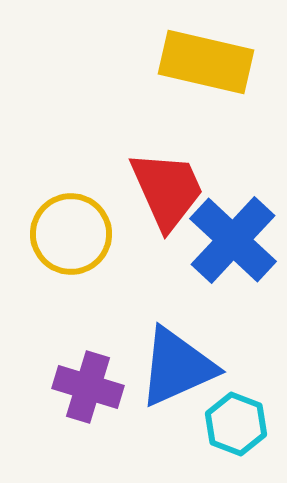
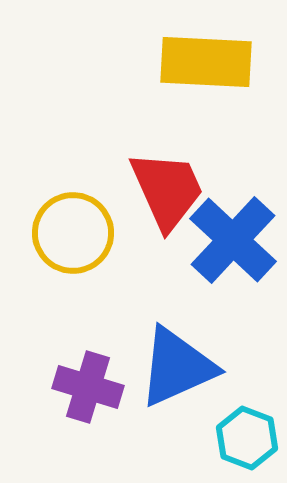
yellow rectangle: rotated 10 degrees counterclockwise
yellow circle: moved 2 px right, 1 px up
cyan hexagon: moved 11 px right, 14 px down
